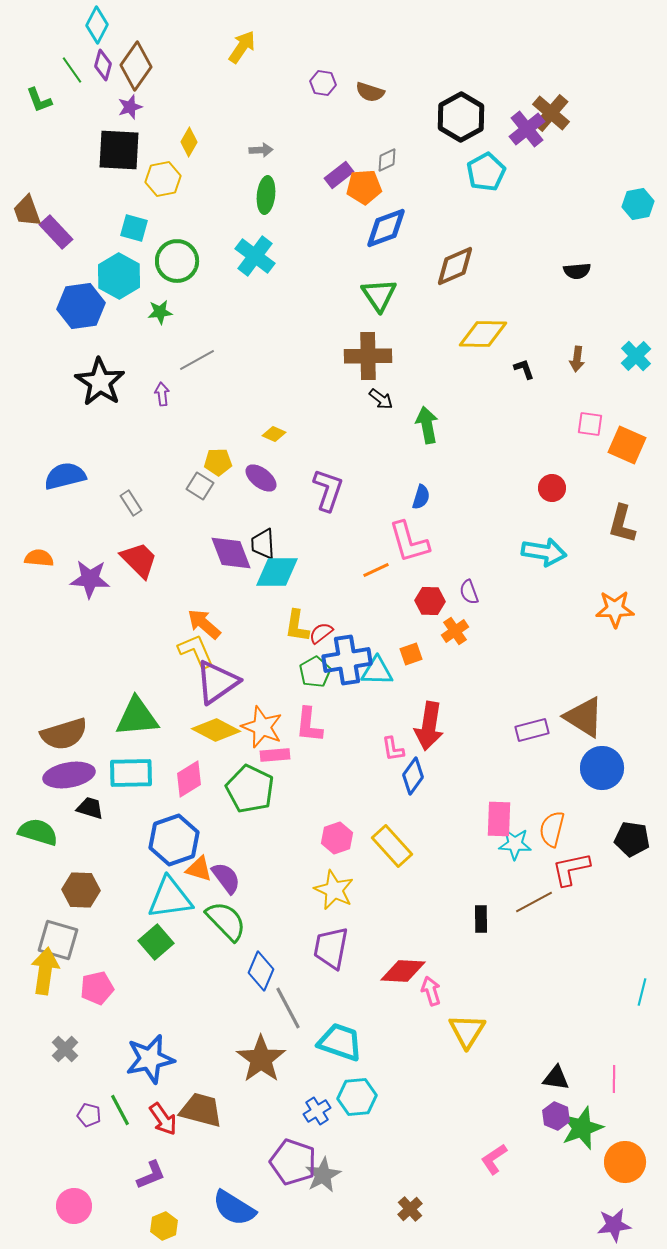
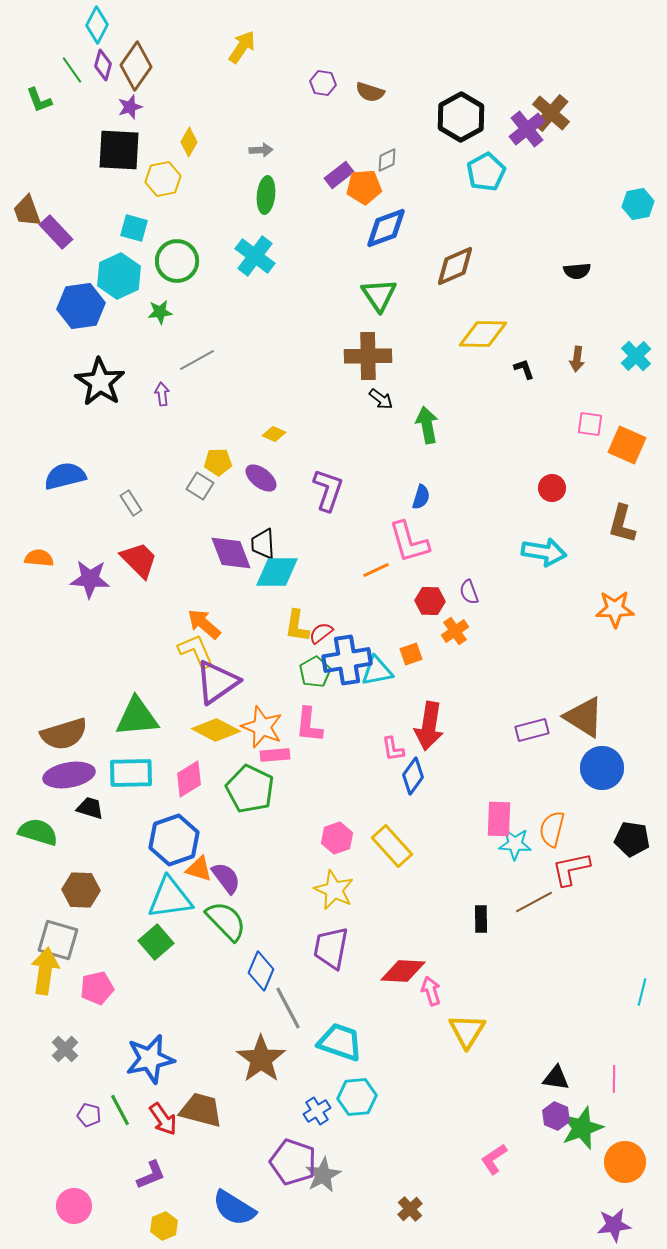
cyan hexagon at (119, 276): rotated 6 degrees clockwise
cyan triangle at (377, 671): rotated 12 degrees counterclockwise
